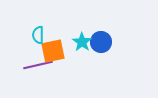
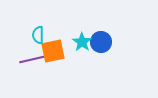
purple line: moved 4 px left, 6 px up
